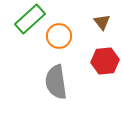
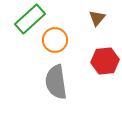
brown triangle: moved 5 px left, 4 px up; rotated 18 degrees clockwise
orange circle: moved 4 px left, 4 px down
